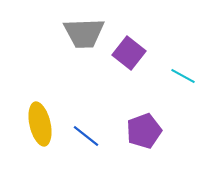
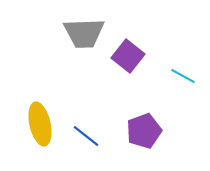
purple square: moved 1 px left, 3 px down
